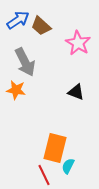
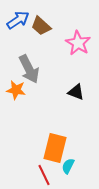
gray arrow: moved 4 px right, 7 px down
